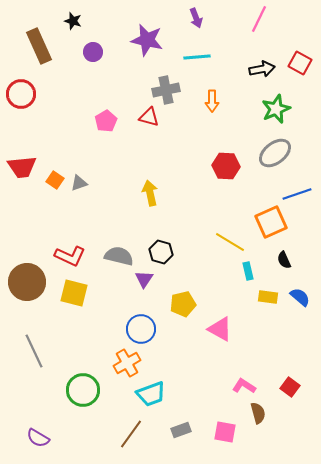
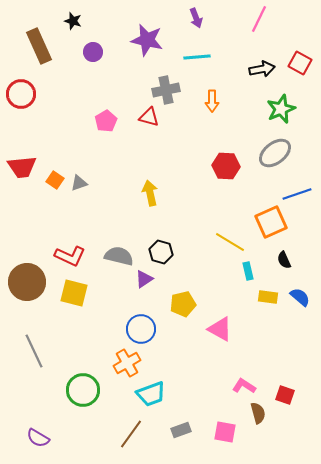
green star at (276, 109): moved 5 px right
purple triangle at (144, 279): rotated 24 degrees clockwise
red square at (290, 387): moved 5 px left, 8 px down; rotated 18 degrees counterclockwise
